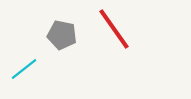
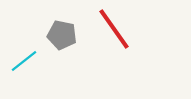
cyan line: moved 8 px up
